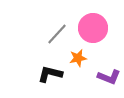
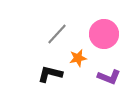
pink circle: moved 11 px right, 6 px down
